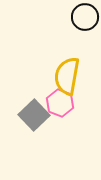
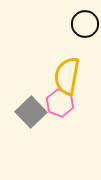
black circle: moved 7 px down
gray square: moved 3 px left, 3 px up
